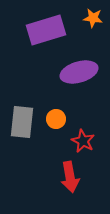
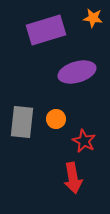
purple ellipse: moved 2 px left
red star: moved 1 px right
red arrow: moved 3 px right, 1 px down
